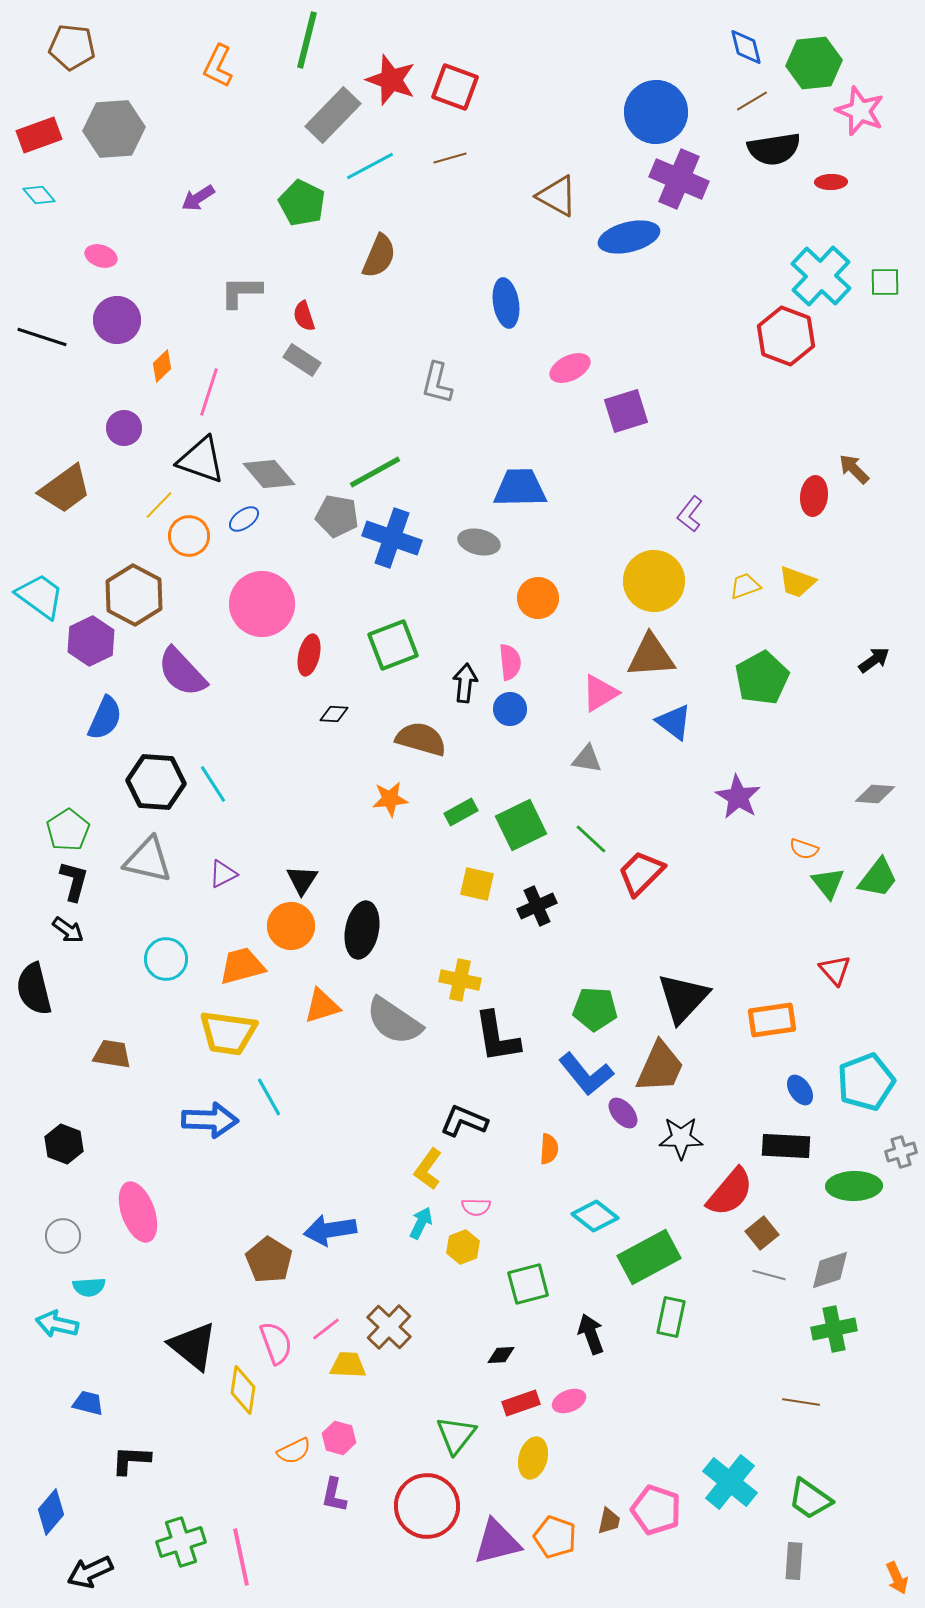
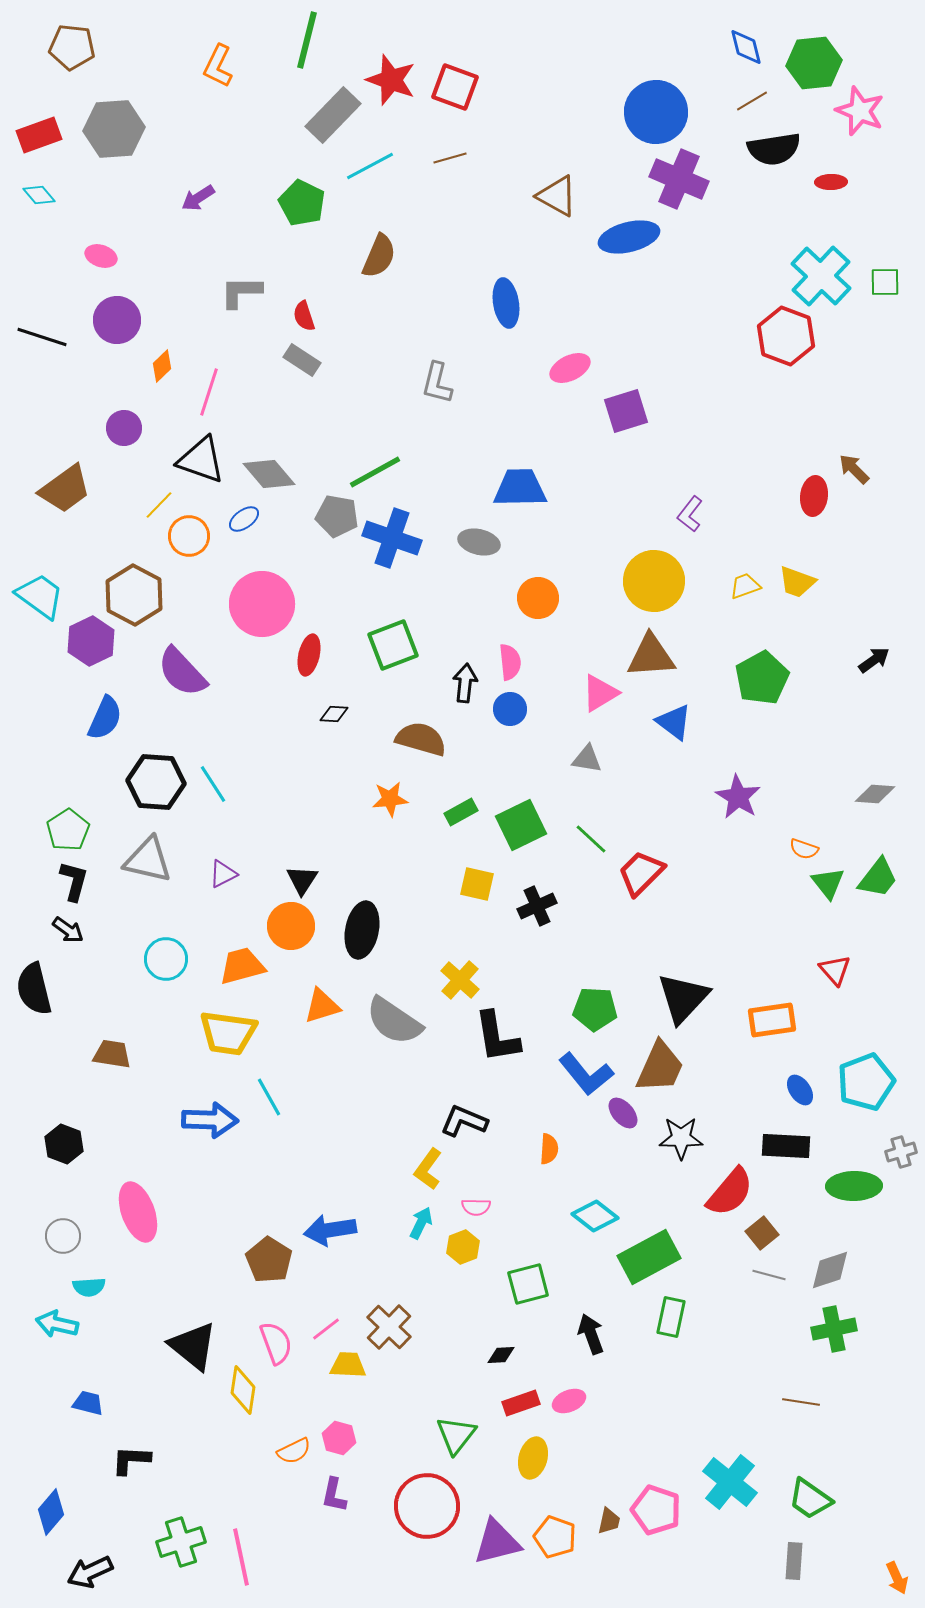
yellow cross at (460, 980): rotated 30 degrees clockwise
